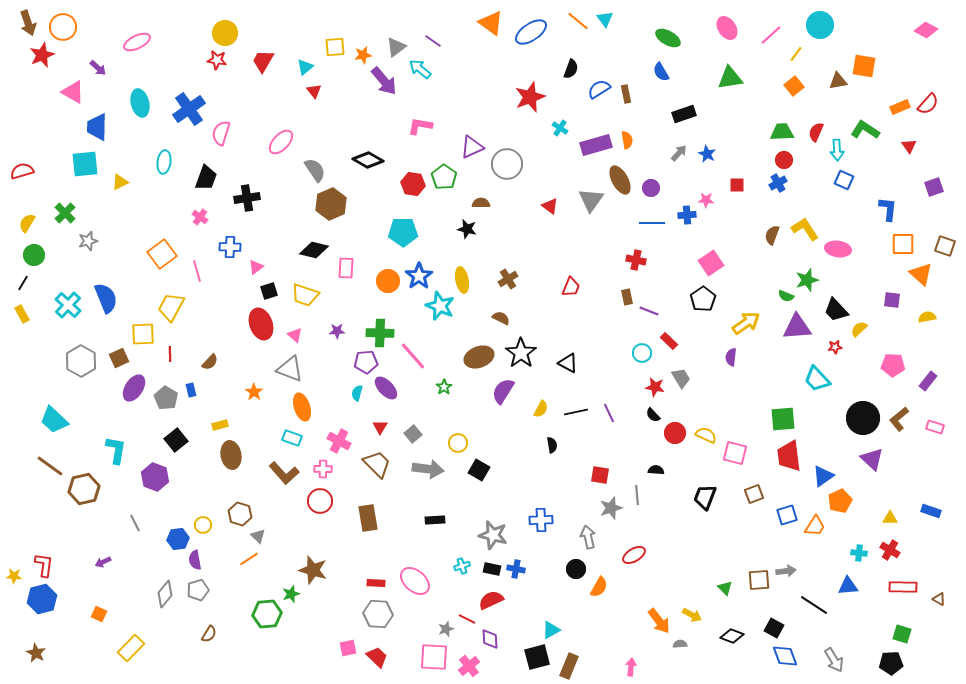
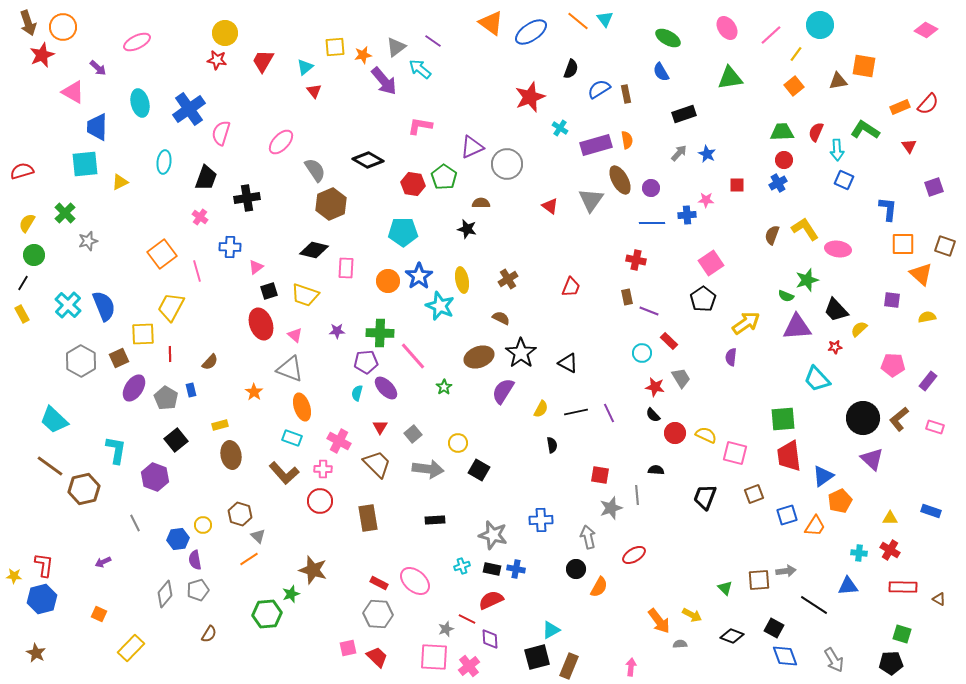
blue semicircle at (106, 298): moved 2 px left, 8 px down
red rectangle at (376, 583): moved 3 px right; rotated 24 degrees clockwise
